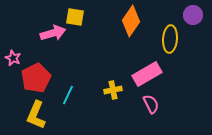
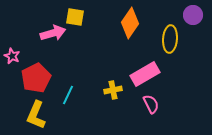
orange diamond: moved 1 px left, 2 px down
pink star: moved 1 px left, 2 px up
pink rectangle: moved 2 px left
